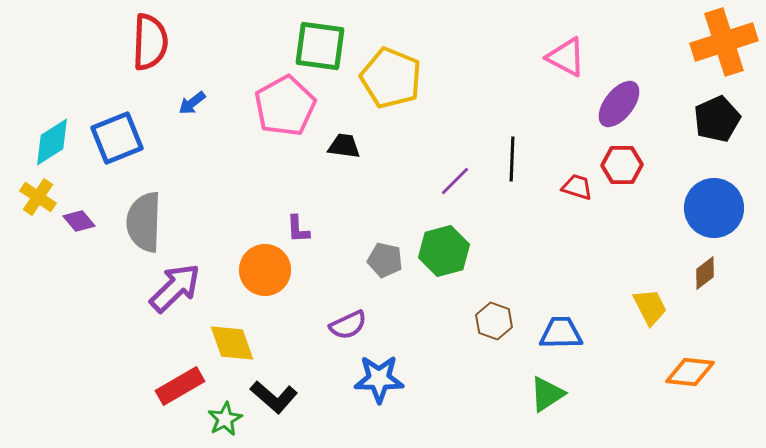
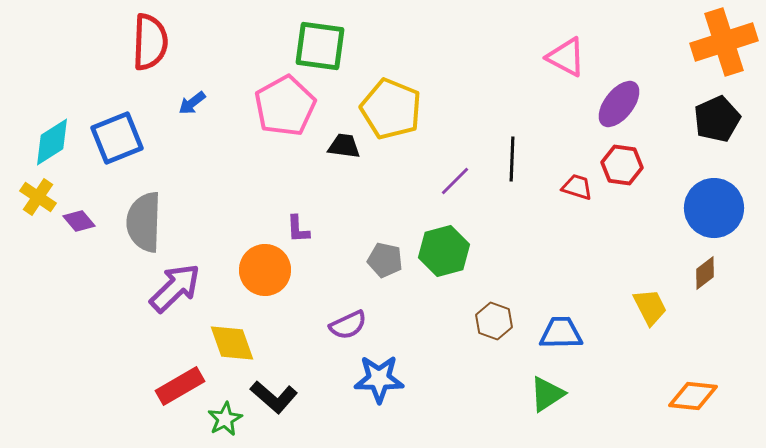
yellow pentagon: moved 31 px down
red hexagon: rotated 9 degrees clockwise
orange diamond: moved 3 px right, 24 px down
